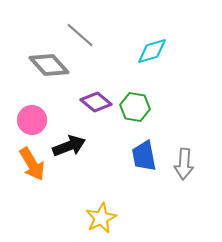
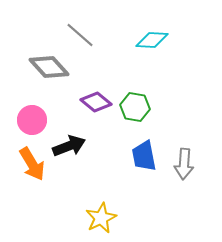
cyan diamond: moved 11 px up; rotated 20 degrees clockwise
gray diamond: moved 2 px down
